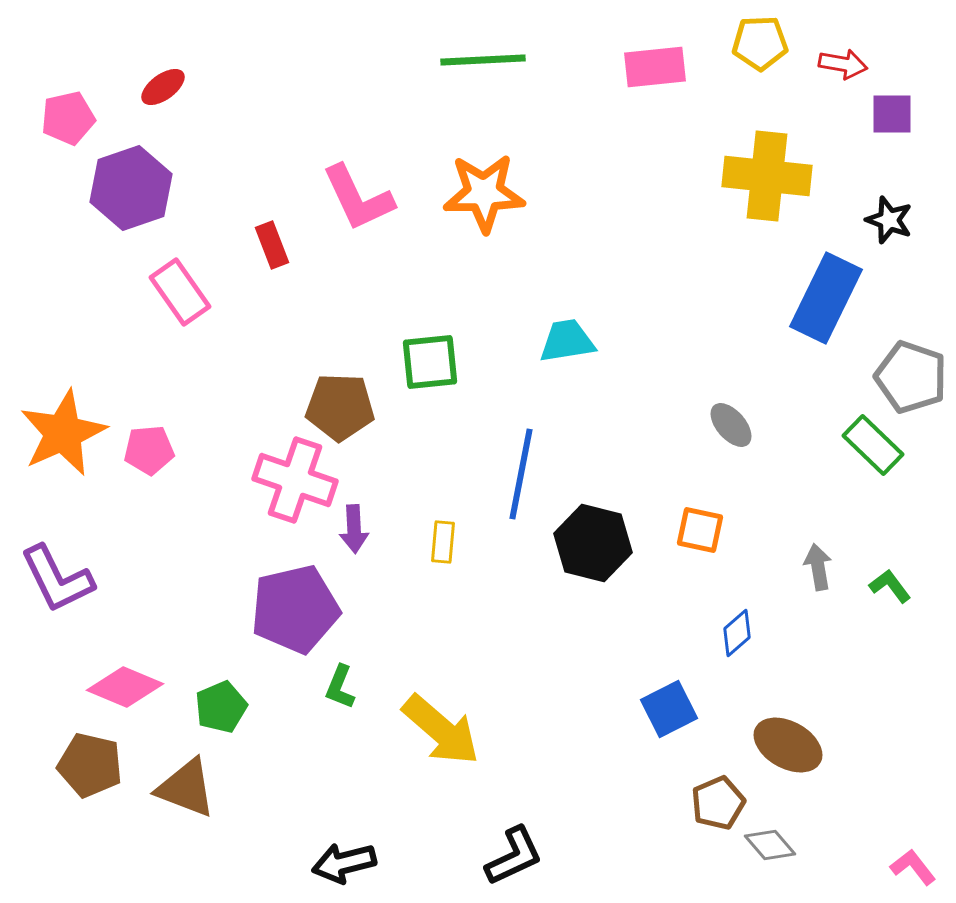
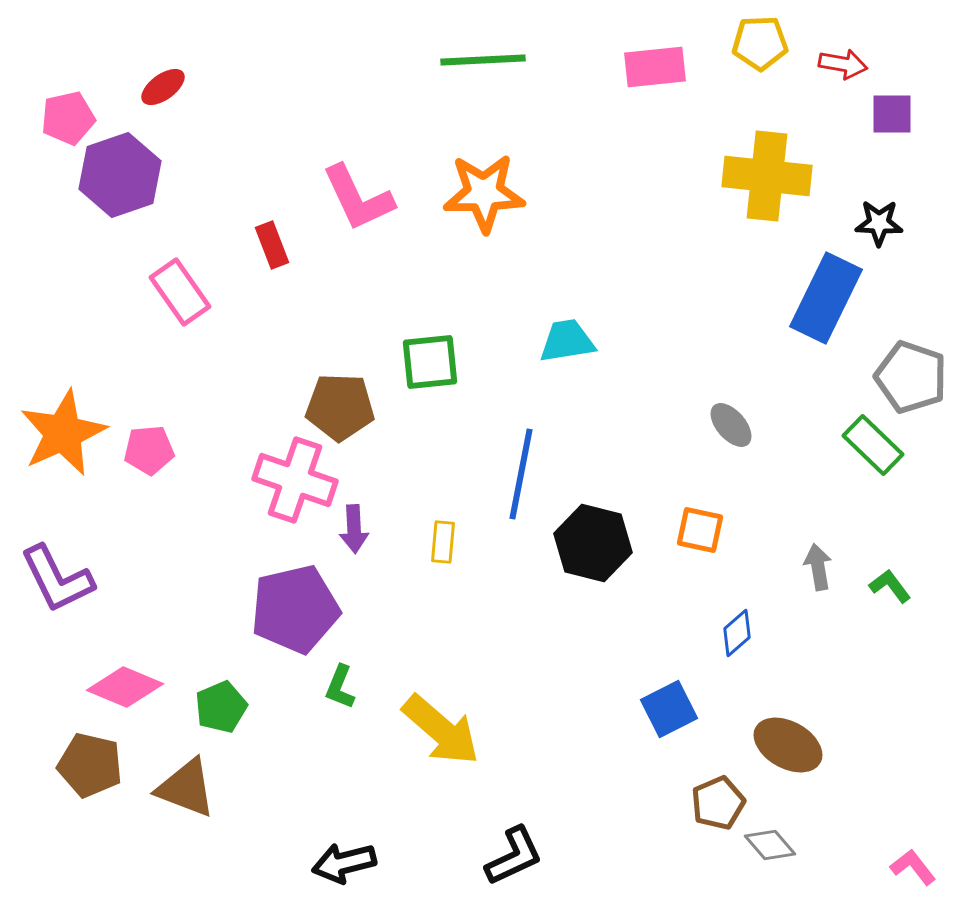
purple hexagon at (131, 188): moved 11 px left, 13 px up
black star at (889, 220): moved 10 px left, 3 px down; rotated 18 degrees counterclockwise
